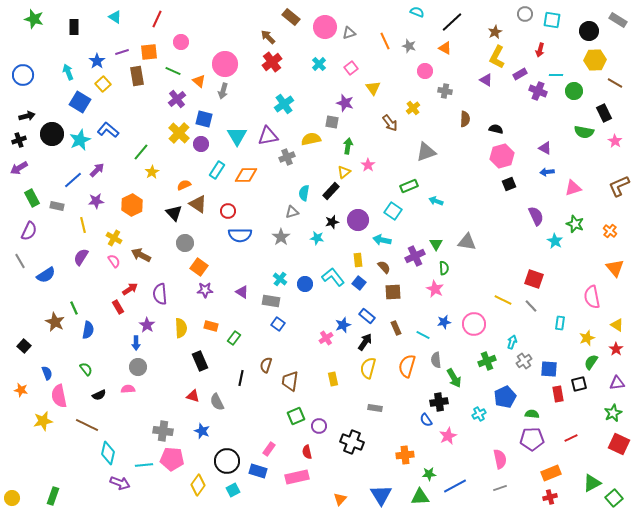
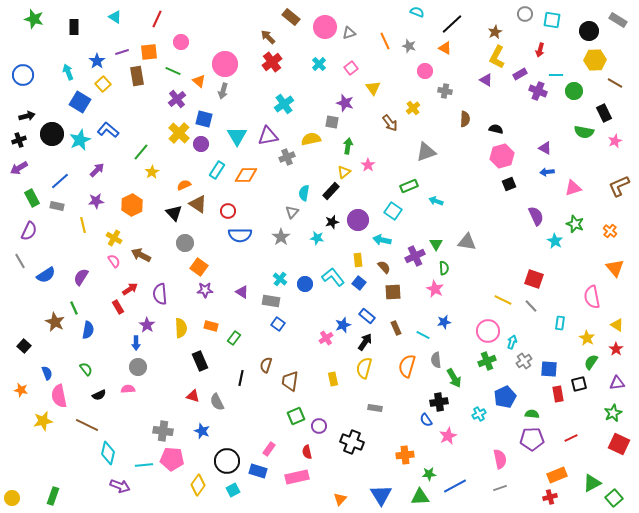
black line at (452, 22): moved 2 px down
pink star at (615, 141): rotated 16 degrees clockwise
blue line at (73, 180): moved 13 px left, 1 px down
gray triangle at (292, 212): rotated 32 degrees counterclockwise
purple semicircle at (81, 257): moved 20 px down
pink circle at (474, 324): moved 14 px right, 7 px down
yellow star at (587, 338): rotated 21 degrees counterclockwise
yellow semicircle at (368, 368): moved 4 px left
orange rectangle at (551, 473): moved 6 px right, 2 px down
purple arrow at (120, 483): moved 3 px down
